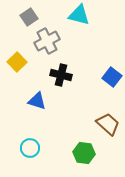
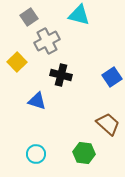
blue square: rotated 18 degrees clockwise
cyan circle: moved 6 px right, 6 px down
